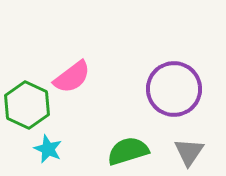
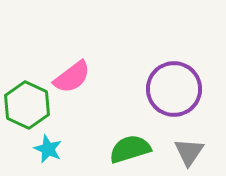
green semicircle: moved 2 px right, 2 px up
